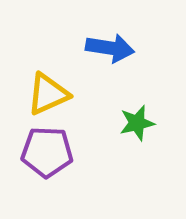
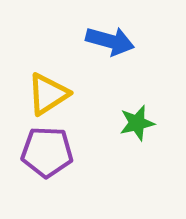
blue arrow: moved 7 px up; rotated 6 degrees clockwise
yellow triangle: rotated 9 degrees counterclockwise
